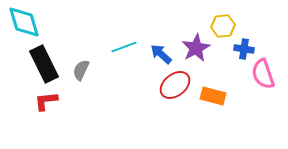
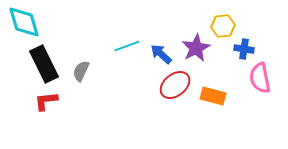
cyan line: moved 3 px right, 1 px up
gray semicircle: moved 1 px down
pink semicircle: moved 3 px left, 4 px down; rotated 8 degrees clockwise
